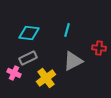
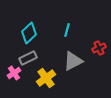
cyan diamond: rotated 50 degrees counterclockwise
red cross: rotated 32 degrees counterclockwise
pink cross: rotated 32 degrees clockwise
